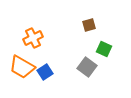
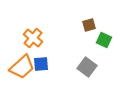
orange cross: rotated 24 degrees counterclockwise
green square: moved 9 px up
orange trapezoid: rotated 72 degrees counterclockwise
blue square: moved 4 px left, 8 px up; rotated 28 degrees clockwise
